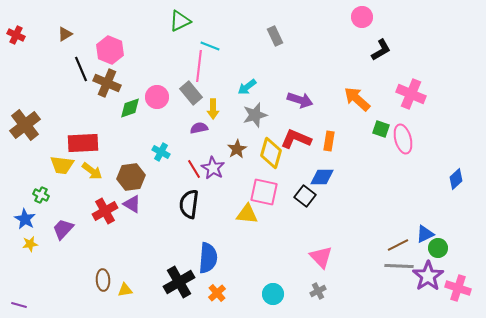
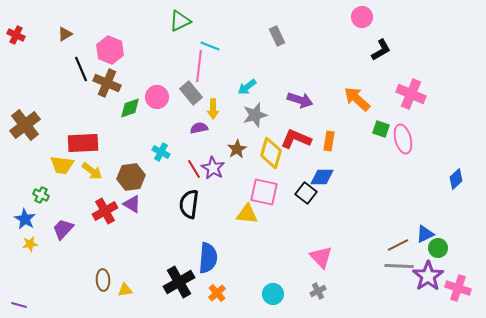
gray rectangle at (275, 36): moved 2 px right
black square at (305, 196): moved 1 px right, 3 px up
